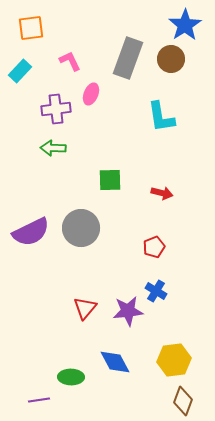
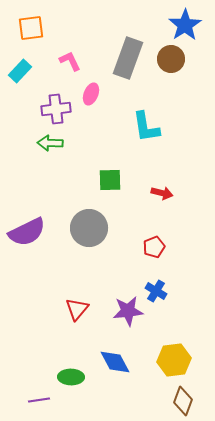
cyan L-shape: moved 15 px left, 10 px down
green arrow: moved 3 px left, 5 px up
gray circle: moved 8 px right
purple semicircle: moved 4 px left
red triangle: moved 8 px left, 1 px down
